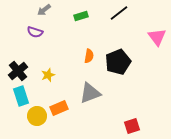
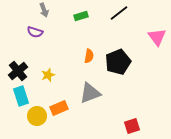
gray arrow: rotated 72 degrees counterclockwise
